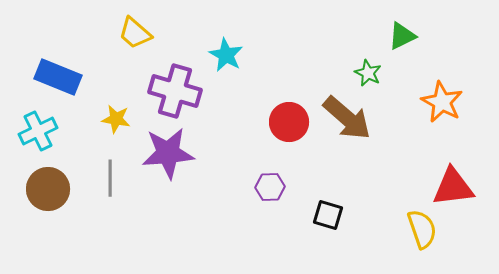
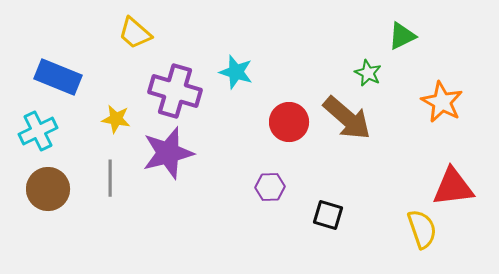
cyan star: moved 10 px right, 17 px down; rotated 12 degrees counterclockwise
purple star: rotated 10 degrees counterclockwise
